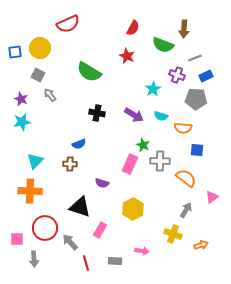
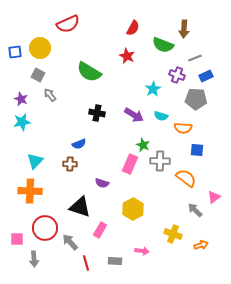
pink triangle at (212, 197): moved 2 px right
gray arrow at (186, 210): moved 9 px right; rotated 77 degrees counterclockwise
